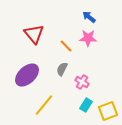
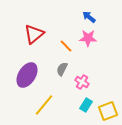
red triangle: rotated 30 degrees clockwise
purple ellipse: rotated 15 degrees counterclockwise
